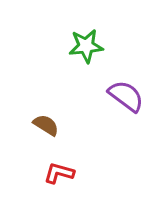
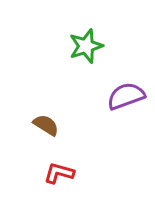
green star: rotated 12 degrees counterclockwise
purple semicircle: rotated 57 degrees counterclockwise
